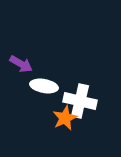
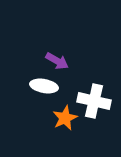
purple arrow: moved 36 px right, 3 px up
white cross: moved 14 px right
